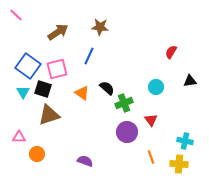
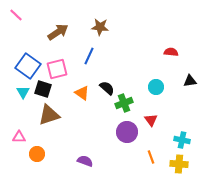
red semicircle: rotated 64 degrees clockwise
cyan cross: moved 3 px left, 1 px up
